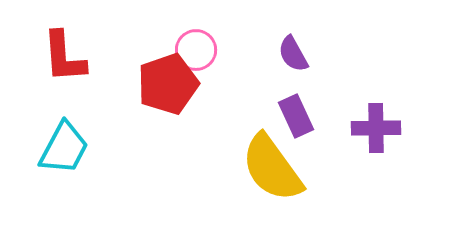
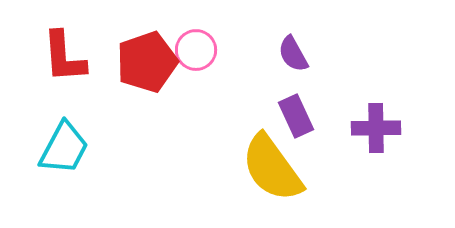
red pentagon: moved 21 px left, 22 px up
